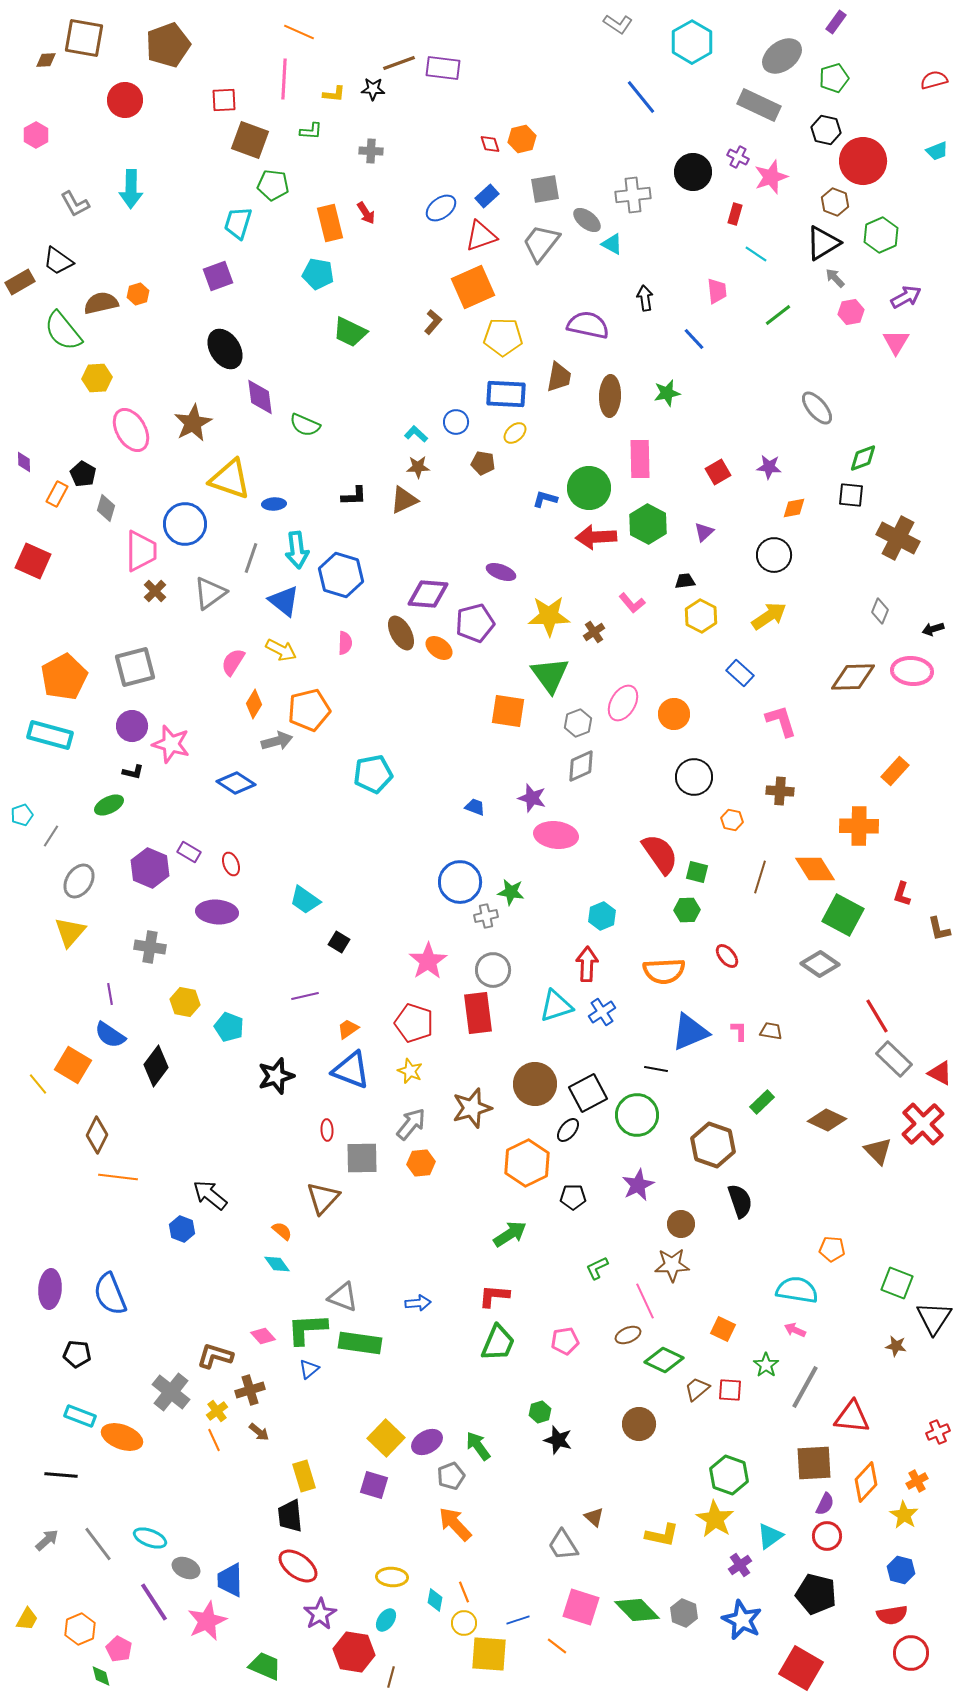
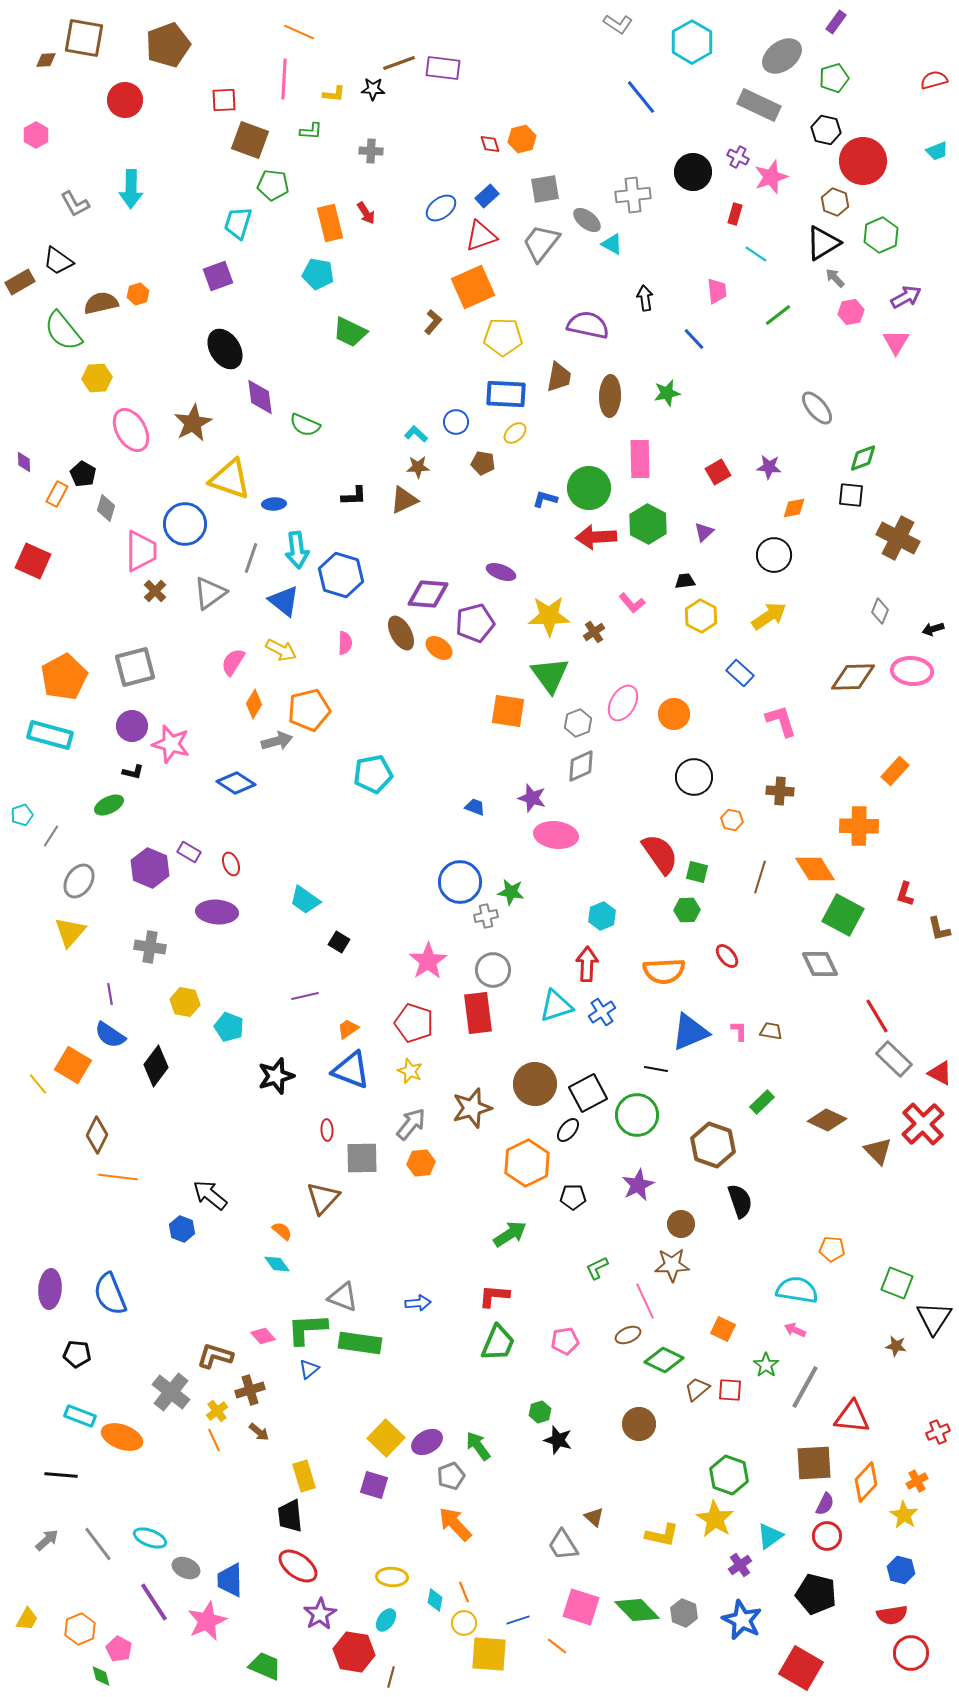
red L-shape at (902, 894): moved 3 px right
gray diamond at (820, 964): rotated 30 degrees clockwise
